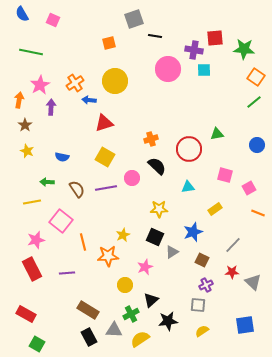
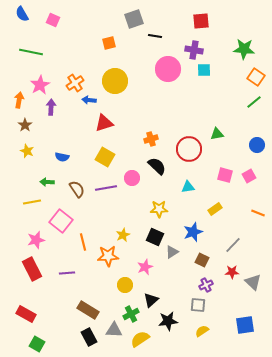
red square at (215, 38): moved 14 px left, 17 px up
pink square at (249, 188): moved 12 px up
